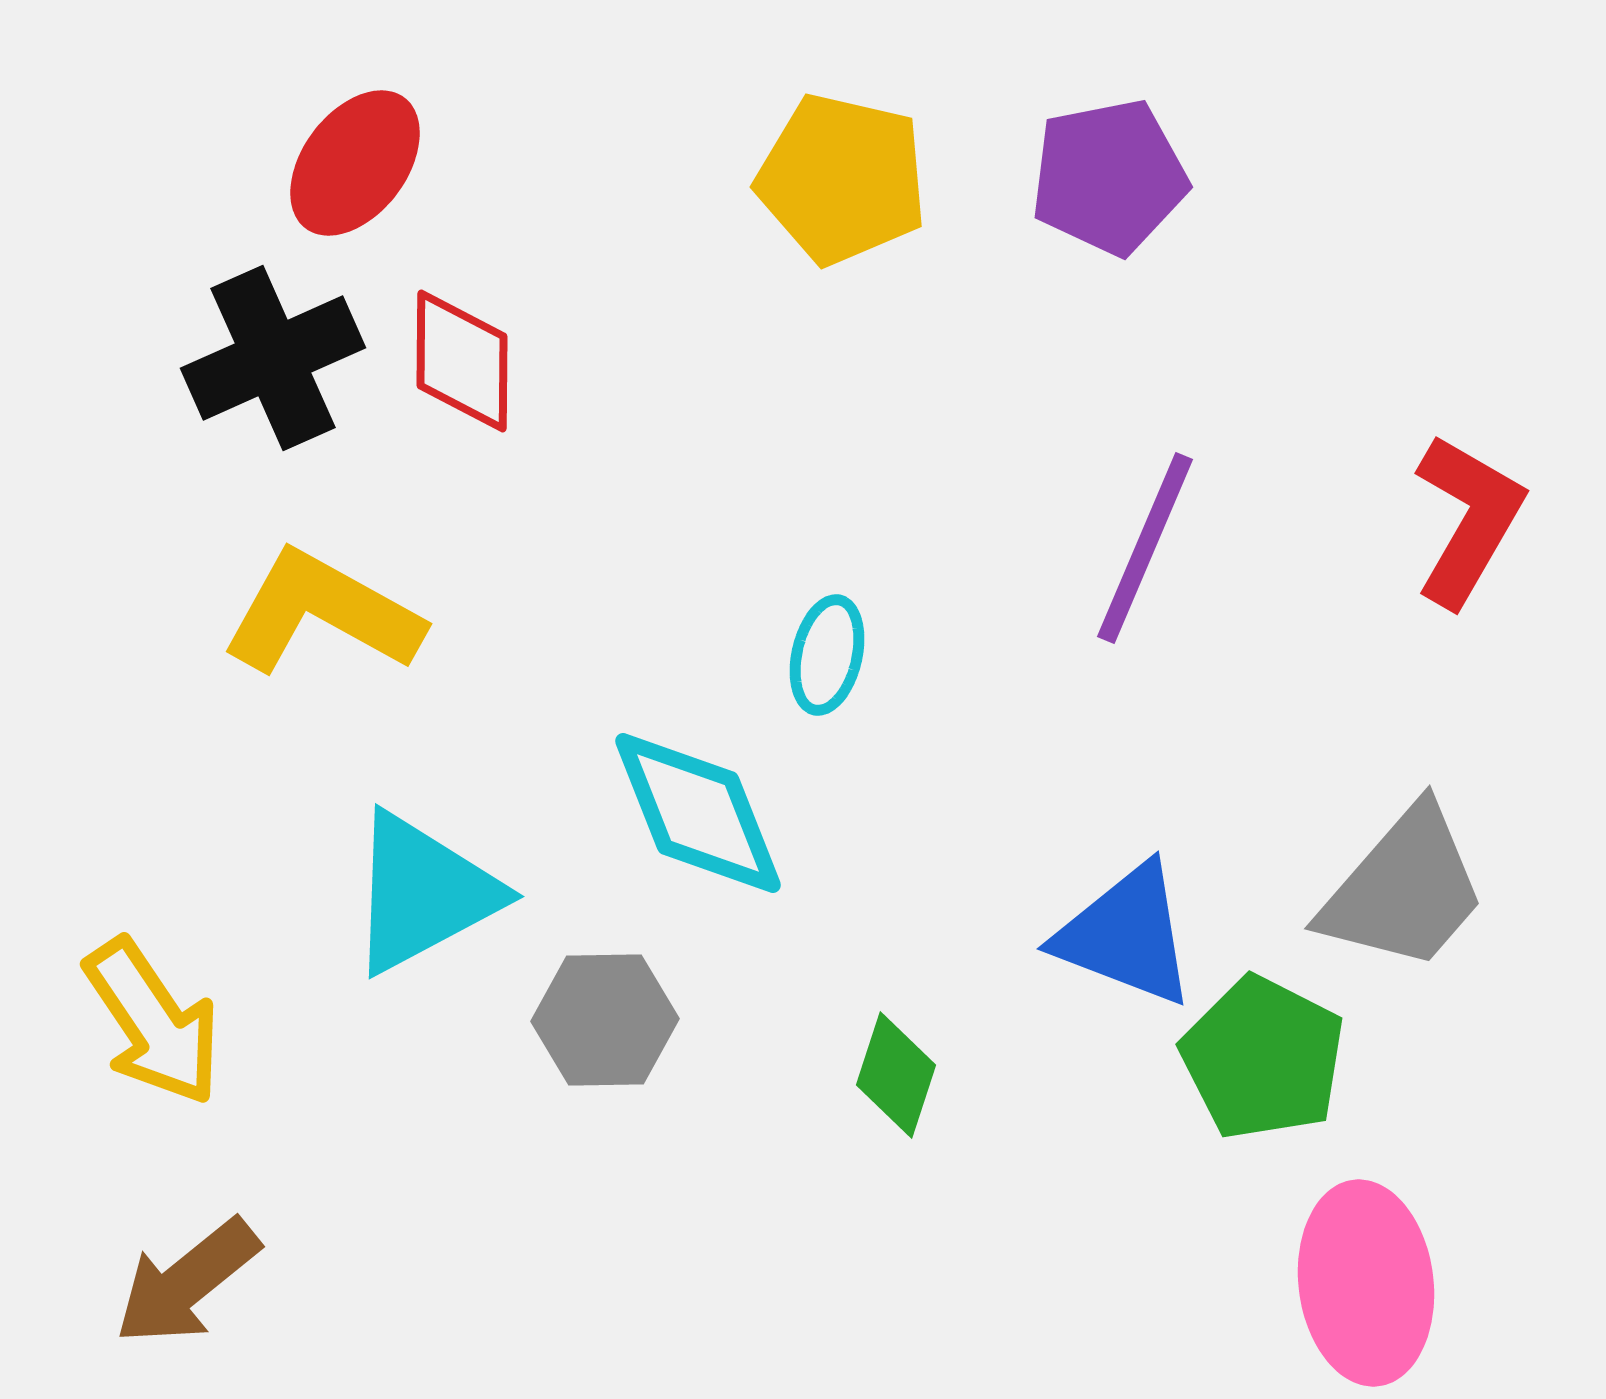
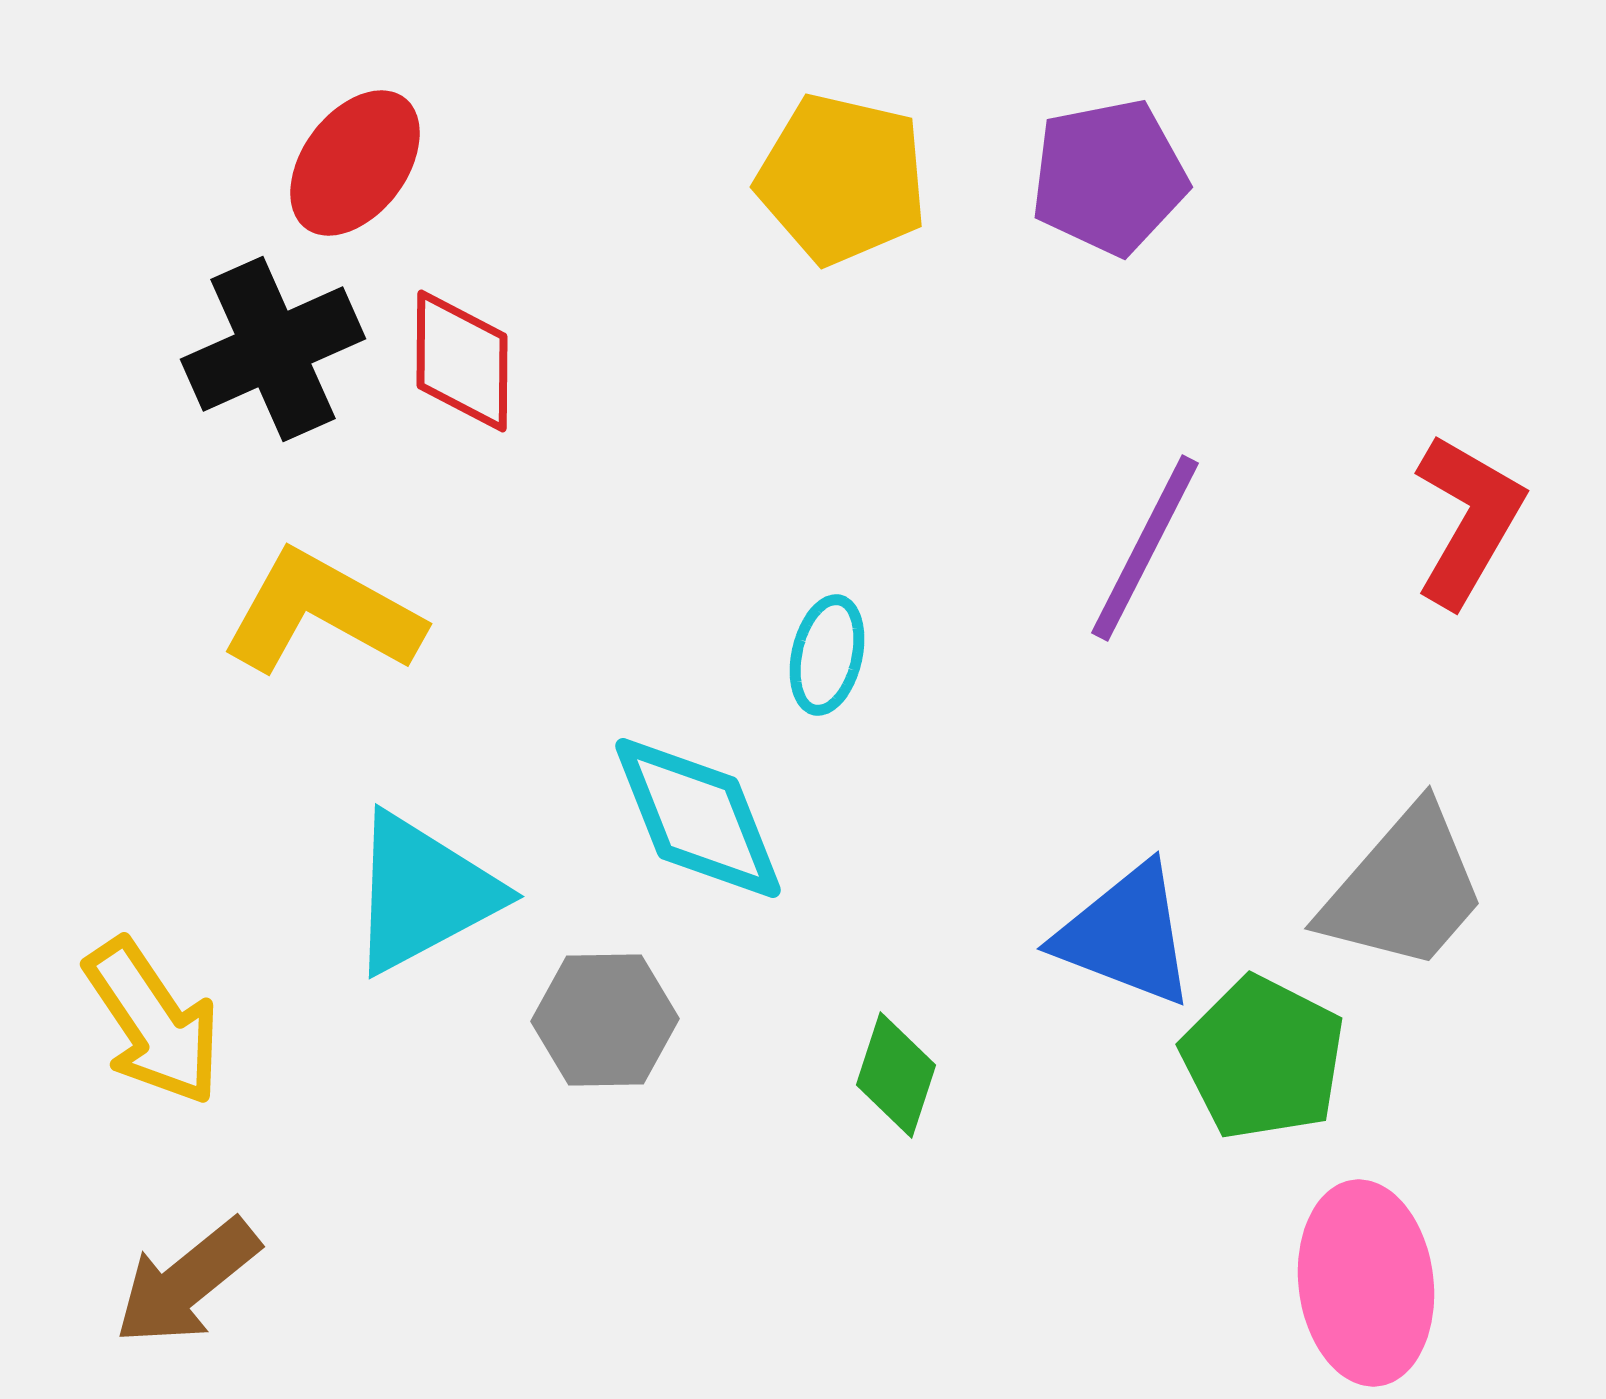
black cross: moved 9 px up
purple line: rotated 4 degrees clockwise
cyan diamond: moved 5 px down
